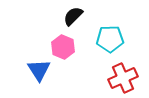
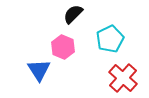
black semicircle: moved 2 px up
cyan pentagon: rotated 24 degrees counterclockwise
red cross: rotated 24 degrees counterclockwise
